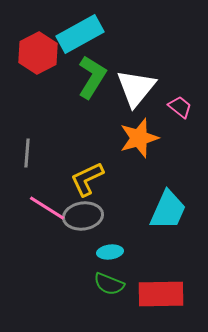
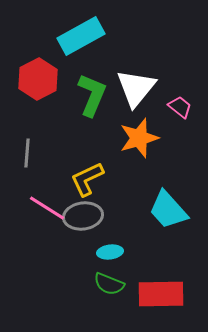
cyan rectangle: moved 1 px right, 2 px down
red hexagon: moved 26 px down
green L-shape: moved 18 px down; rotated 9 degrees counterclockwise
cyan trapezoid: rotated 114 degrees clockwise
